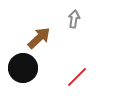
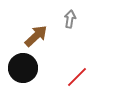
gray arrow: moved 4 px left
brown arrow: moved 3 px left, 2 px up
